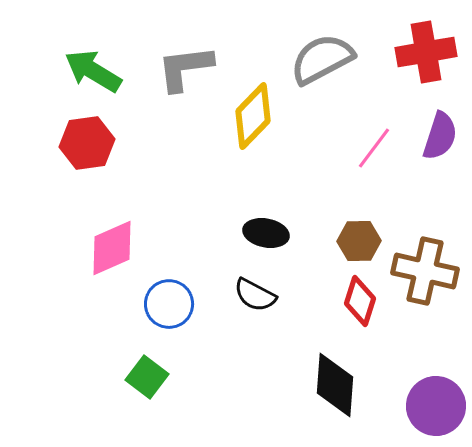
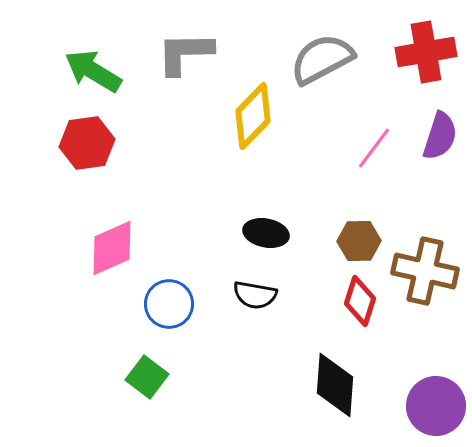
gray L-shape: moved 15 px up; rotated 6 degrees clockwise
black semicircle: rotated 18 degrees counterclockwise
